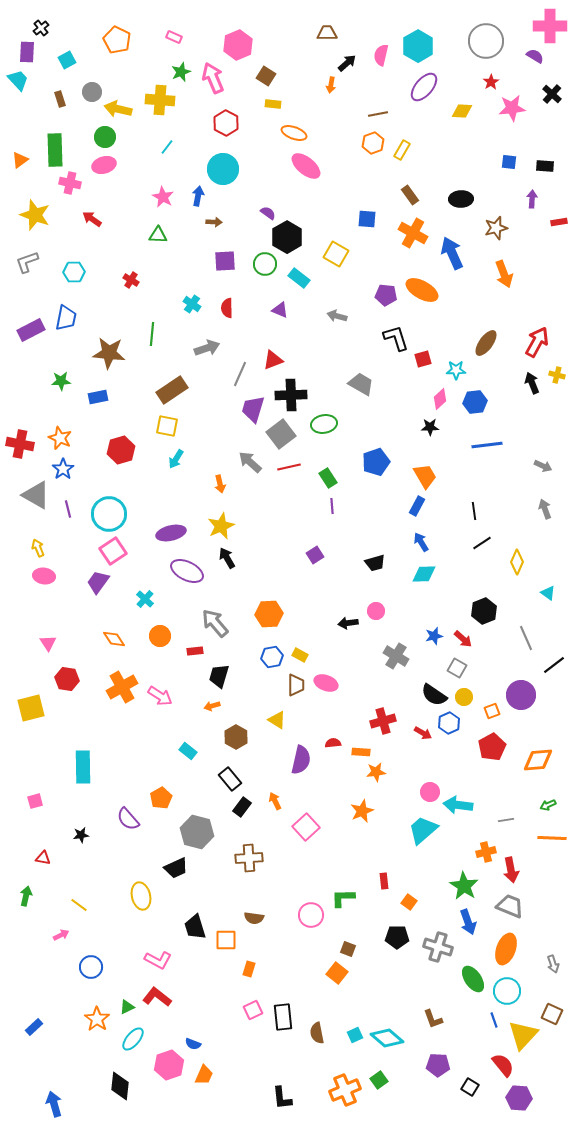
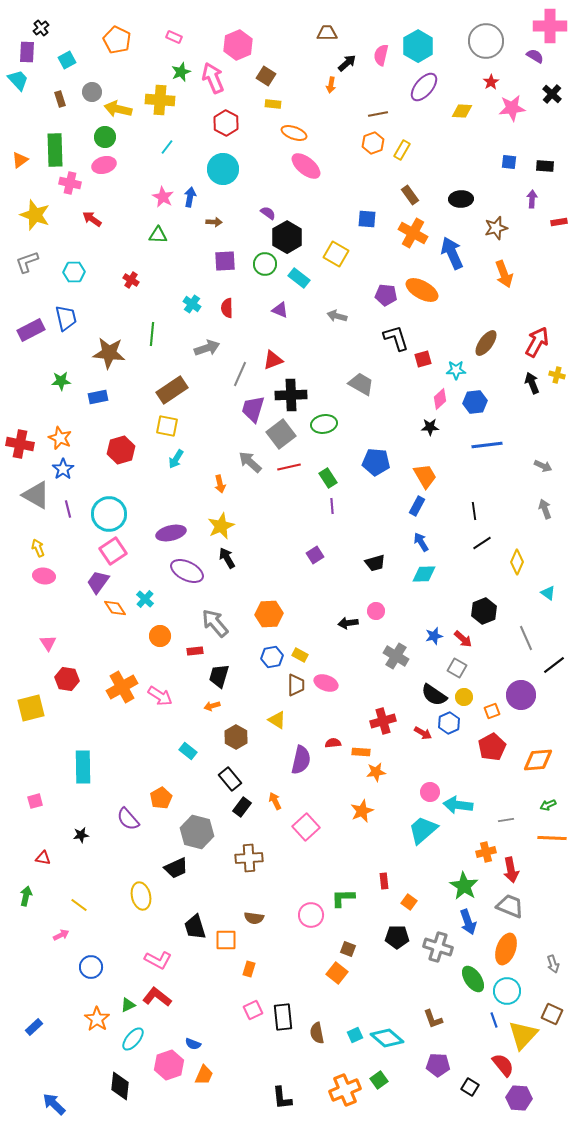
blue arrow at (198, 196): moved 8 px left, 1 px down
blue trapezoid at (66, 318): rotated 24 degrees counterclockwise
blue pentagon at (376, 462): rotated 24 degrees clockwise
orange diamond at (114, 639): moved 1 px right, 31 px up
green triangle at (127, 1007): moved 1 px right, 2 px up
blue arrow at (54, 1104): rotated 30 degrees counterclockwise
